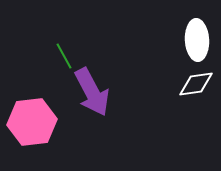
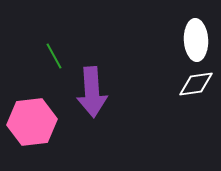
white ellipse: moved 1 px left
green line: moved 10 px left
purple arrow: rotated 24 degrees clockwise
